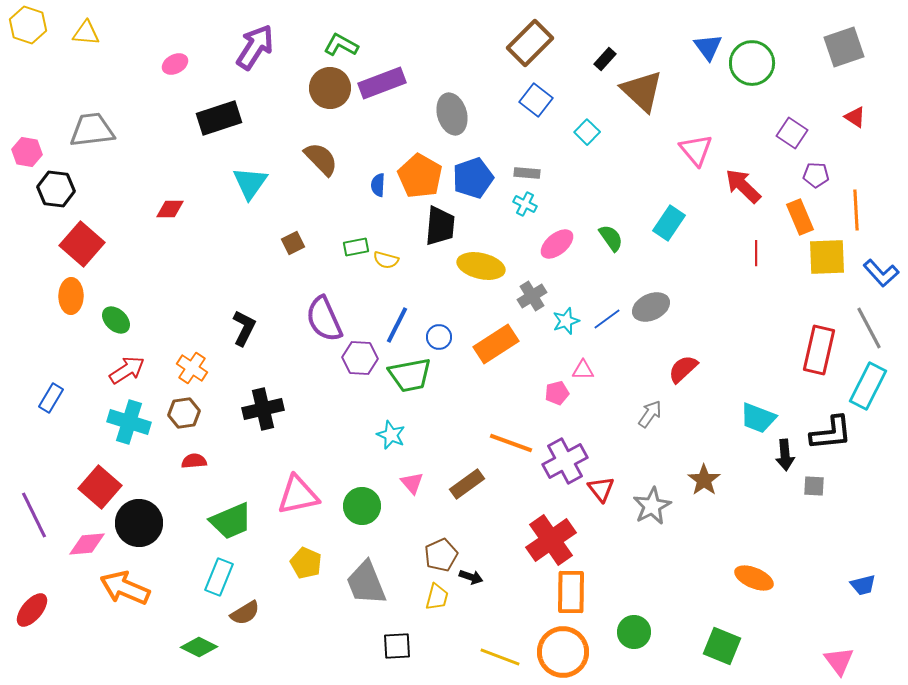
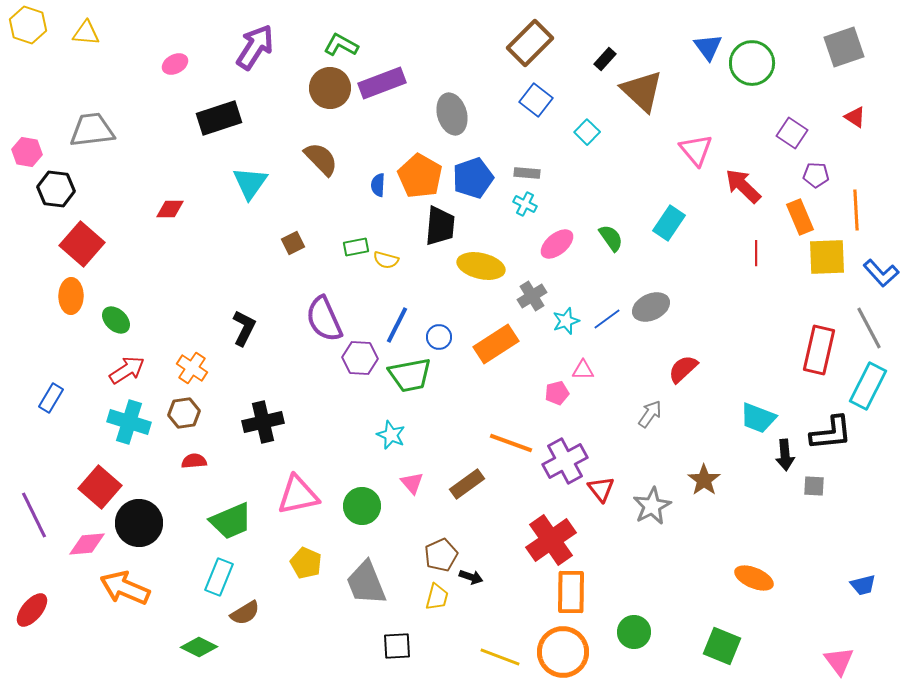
black cross at (263, 409): moved 13 px down
